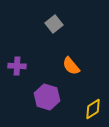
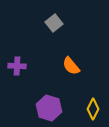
gray square: moved 1 px up
purple hexagon: moved 2 px right, 11 px down
yellow diamond: rotated 30 degrees counterclockwise
